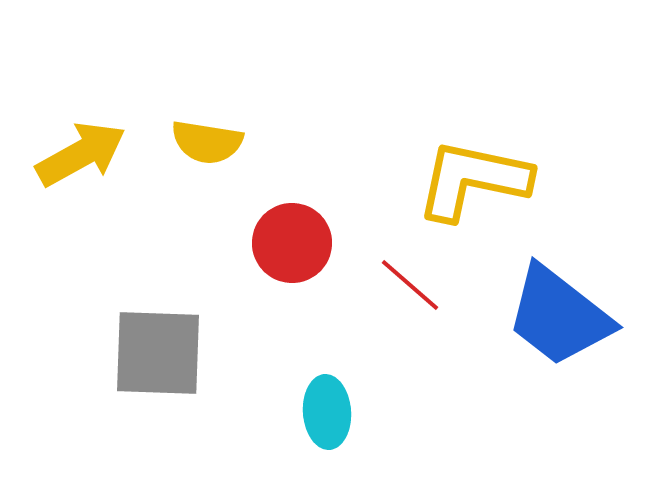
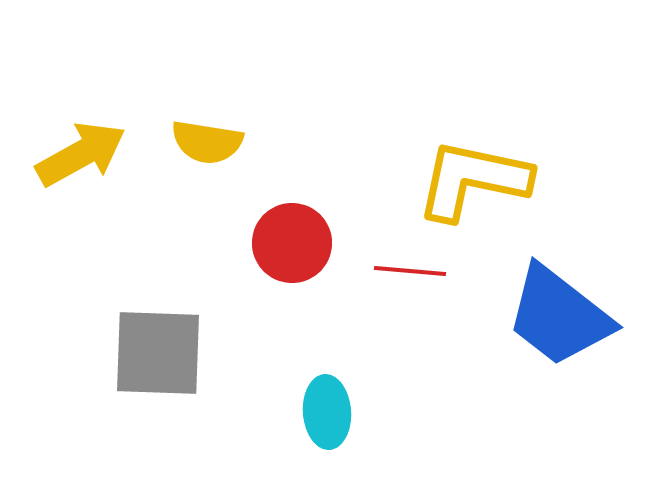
red line: moved 14 px up; rotated 36 degrees counterclockwise
